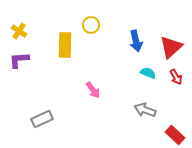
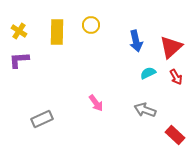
yellow rectangle: moved 8 px left, 13 px up
cyan semicircle: rotated 49 degrees counterclockwise
pink arrow: moved 3 px right, 13 px down
